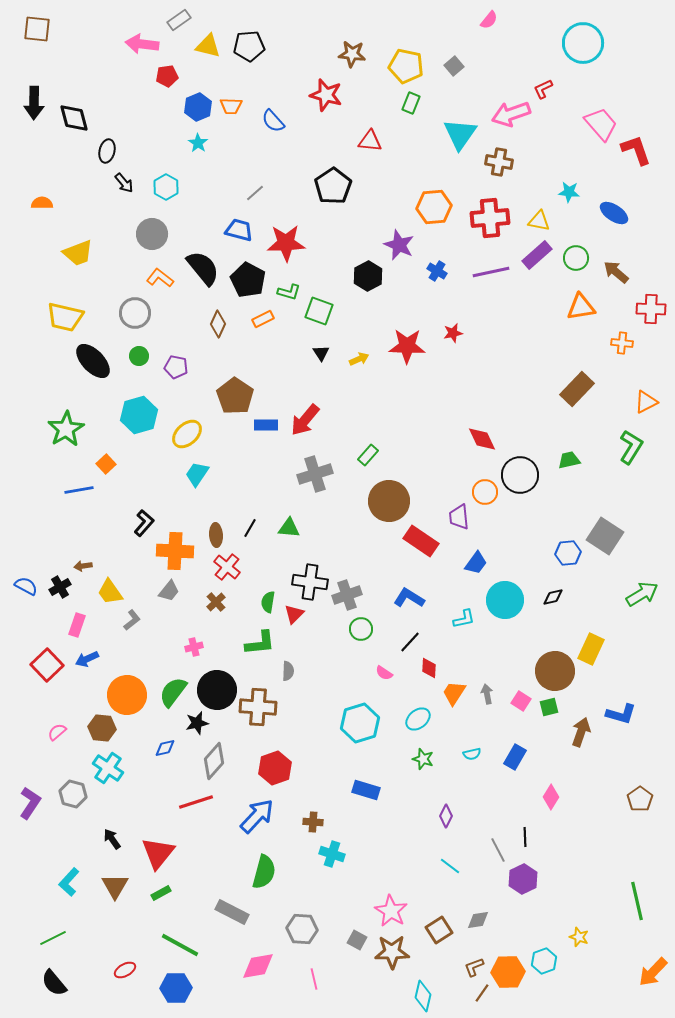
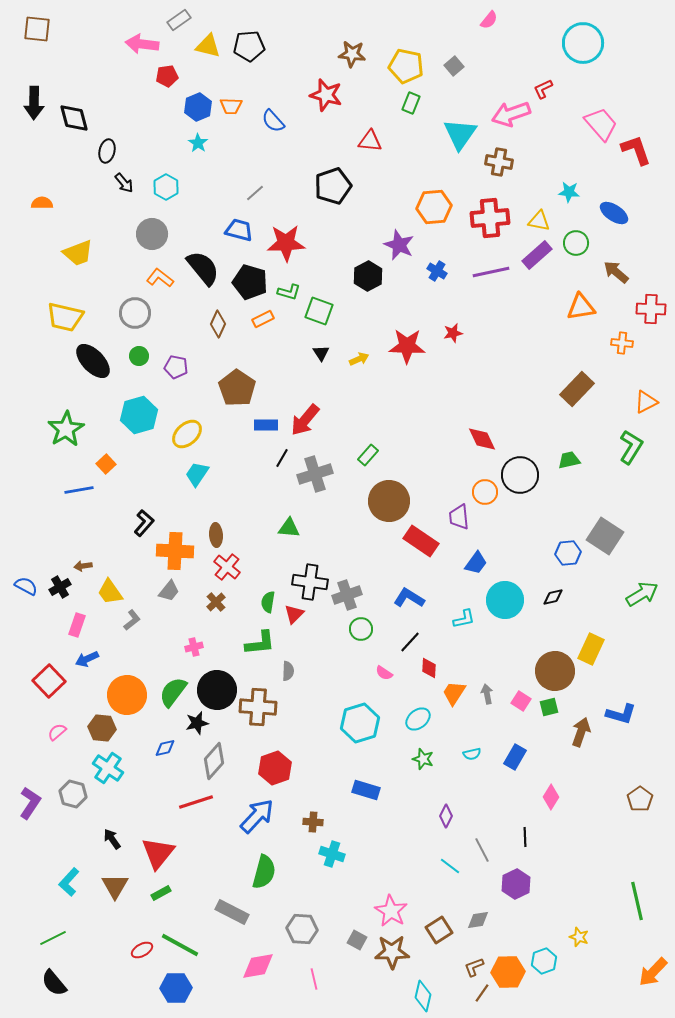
black pentagon at (333, 186): rotated 15 degrees clockwise
green circle at (576, 258): moved 15 px up
black pentagon at (248, 280): moved 2 px right, 2 px down; rotated 12 degrees counterclockwise
brown pentagon at (235, 396): moved 2 px right, 8 px up
black line at (250, 528): moved 32 px right, 70 px up
red square at (47, 665): moved 2 px right, 16 px down
gray line at (498, 850): moved 16 px left
purple hexagon at (523, 879): moved 7 px left, 5 px down
red ellipse at (125, 970): moved 17 px right, 20 px up
